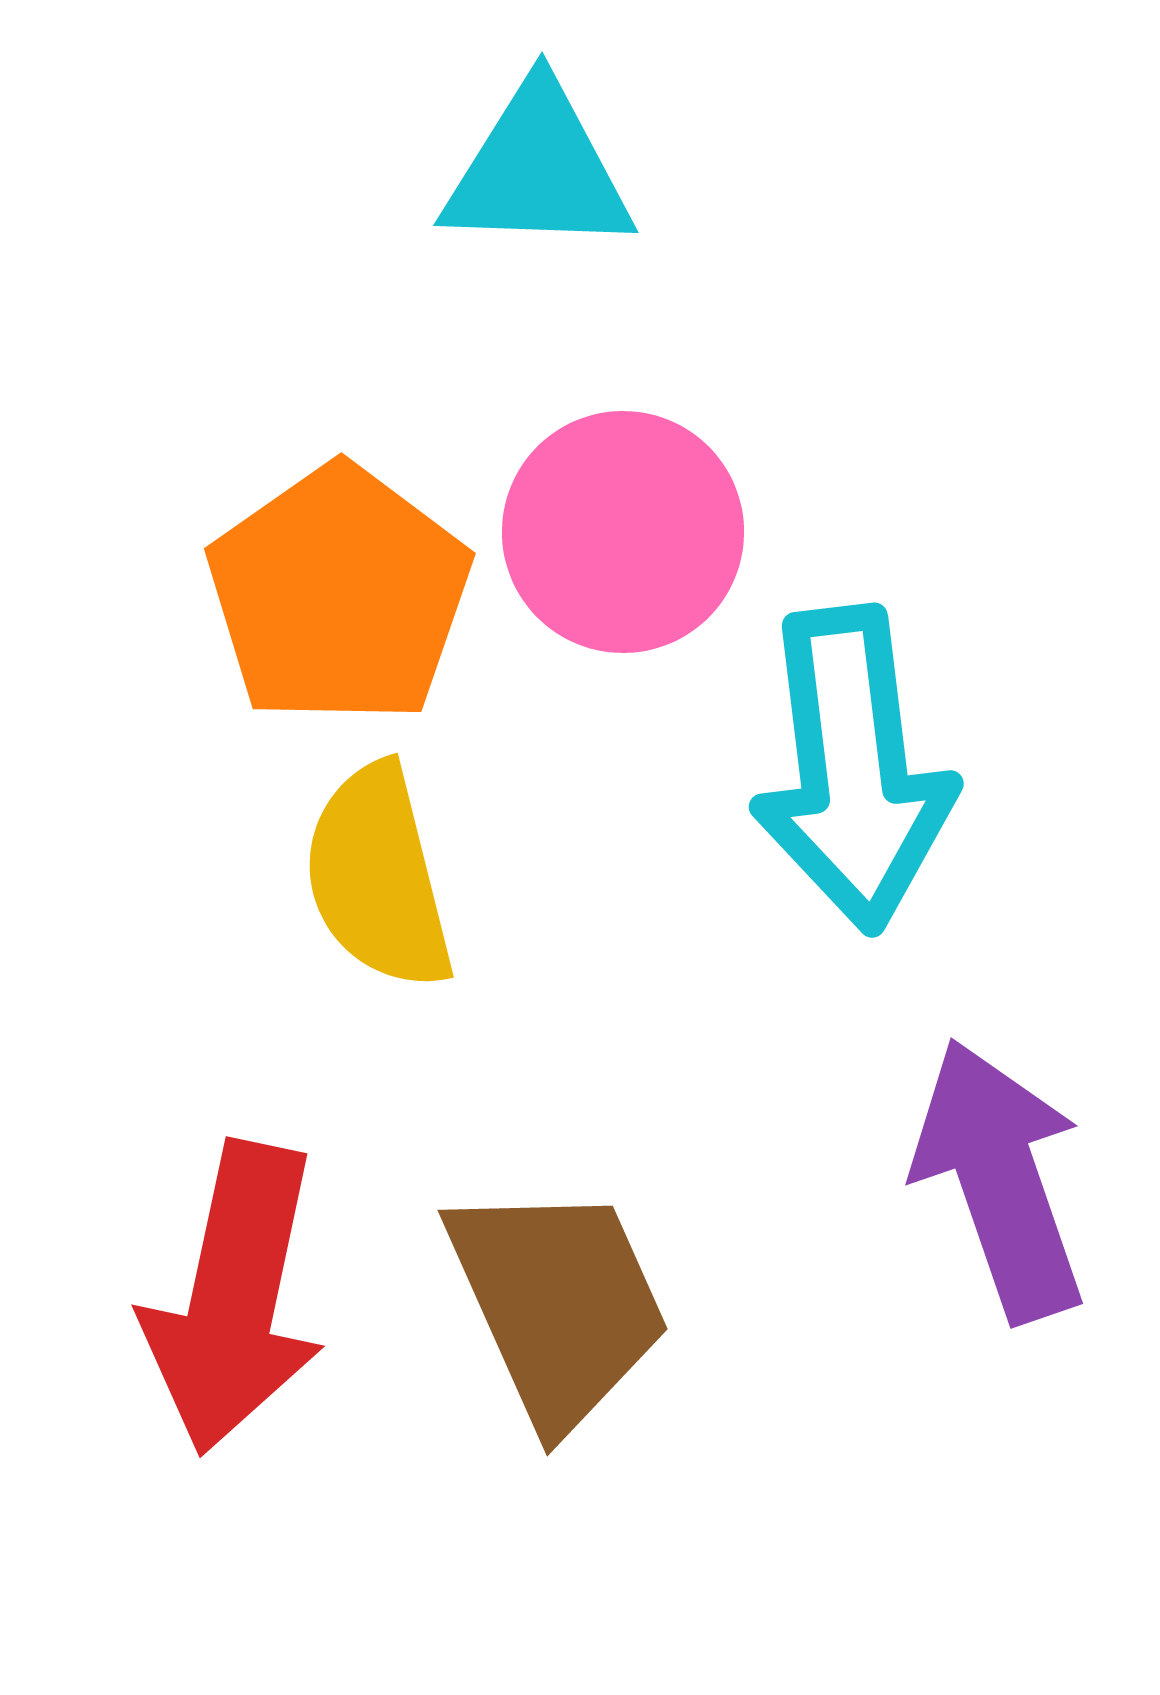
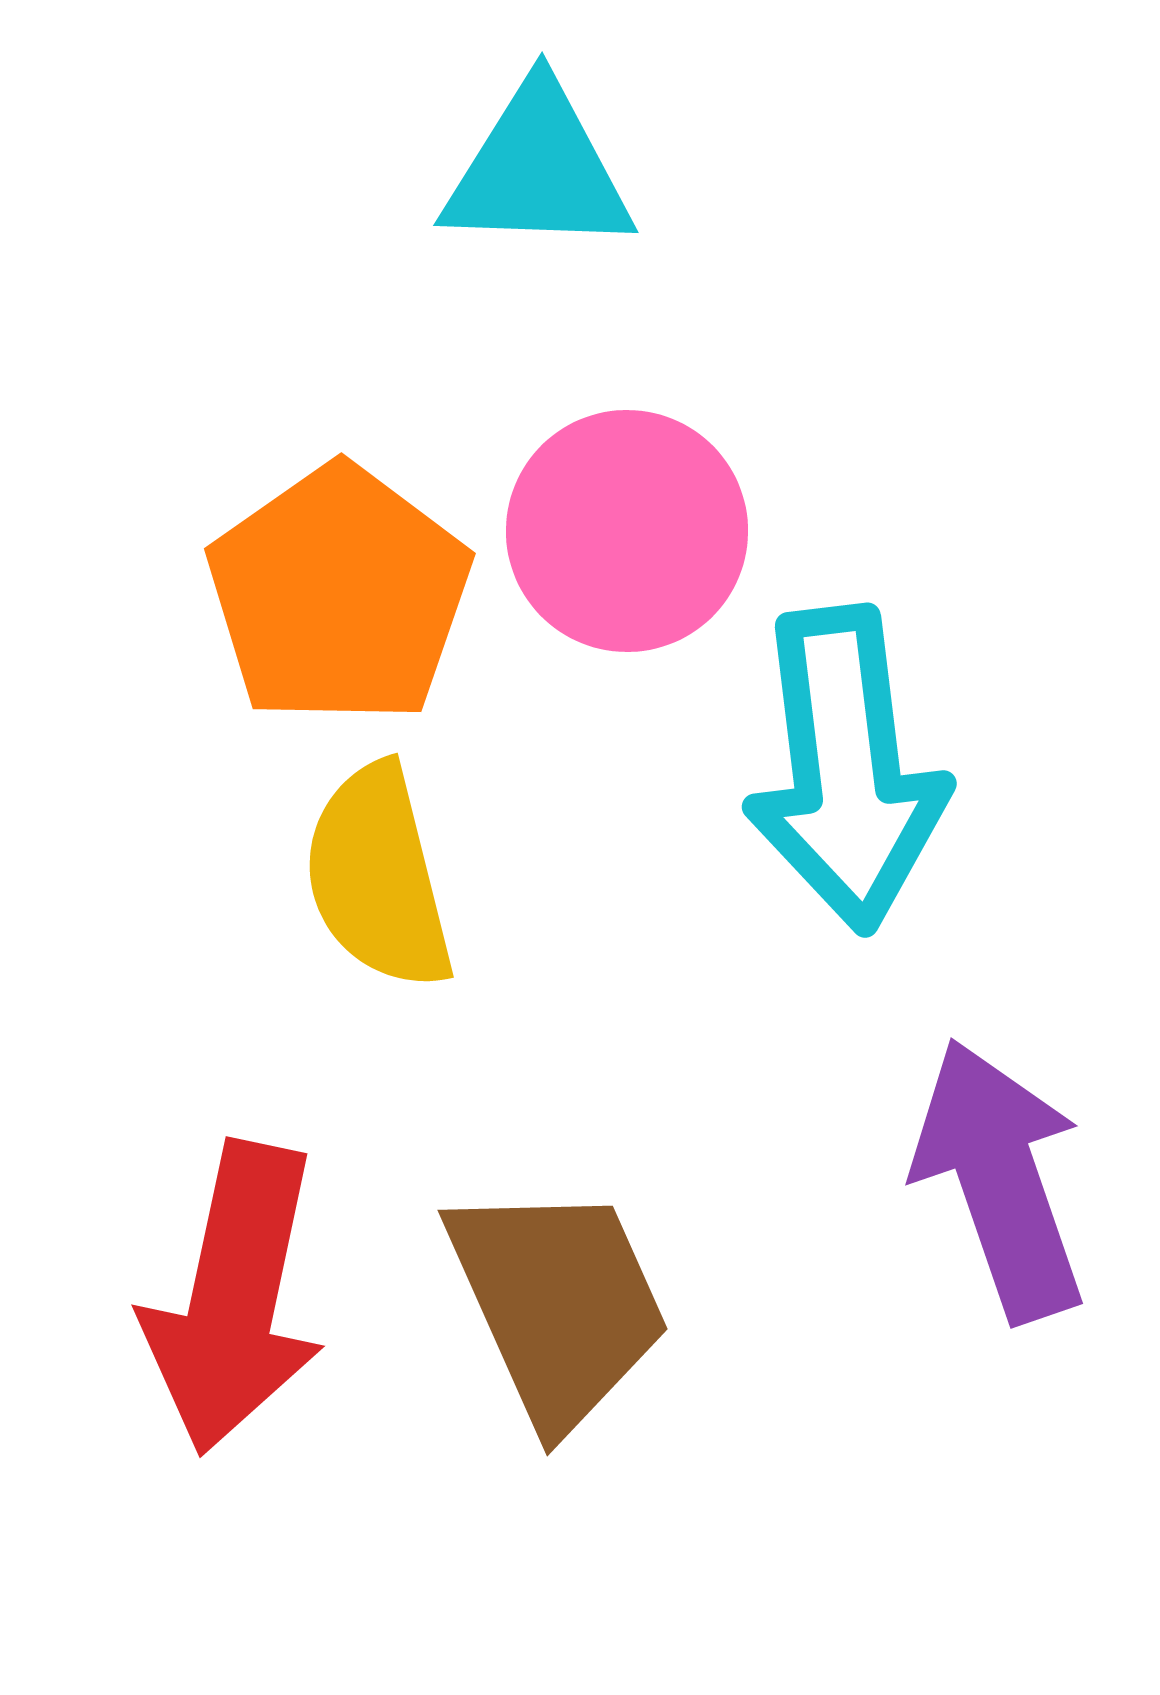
pink circle: moved 4 px right, 1 px up
cyan arrow: moved 7 px left
